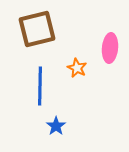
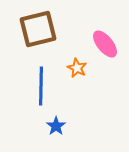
brown square: moved 1 px right
pink ellipse: moved 5 px left, 4 px up; rotated 44 degrees counterclockwise
blue line: moved 1 px right
